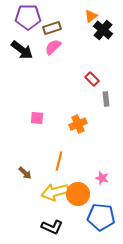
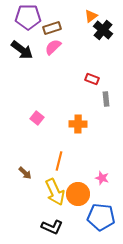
red rectangle: rotated 24 degrees counterclockwise
pink square: rotated 32 degrees clockwise
orange cross: rotated 24 degrees clockwise
yellow arrow: rotated 100 degrees counterclockwise
